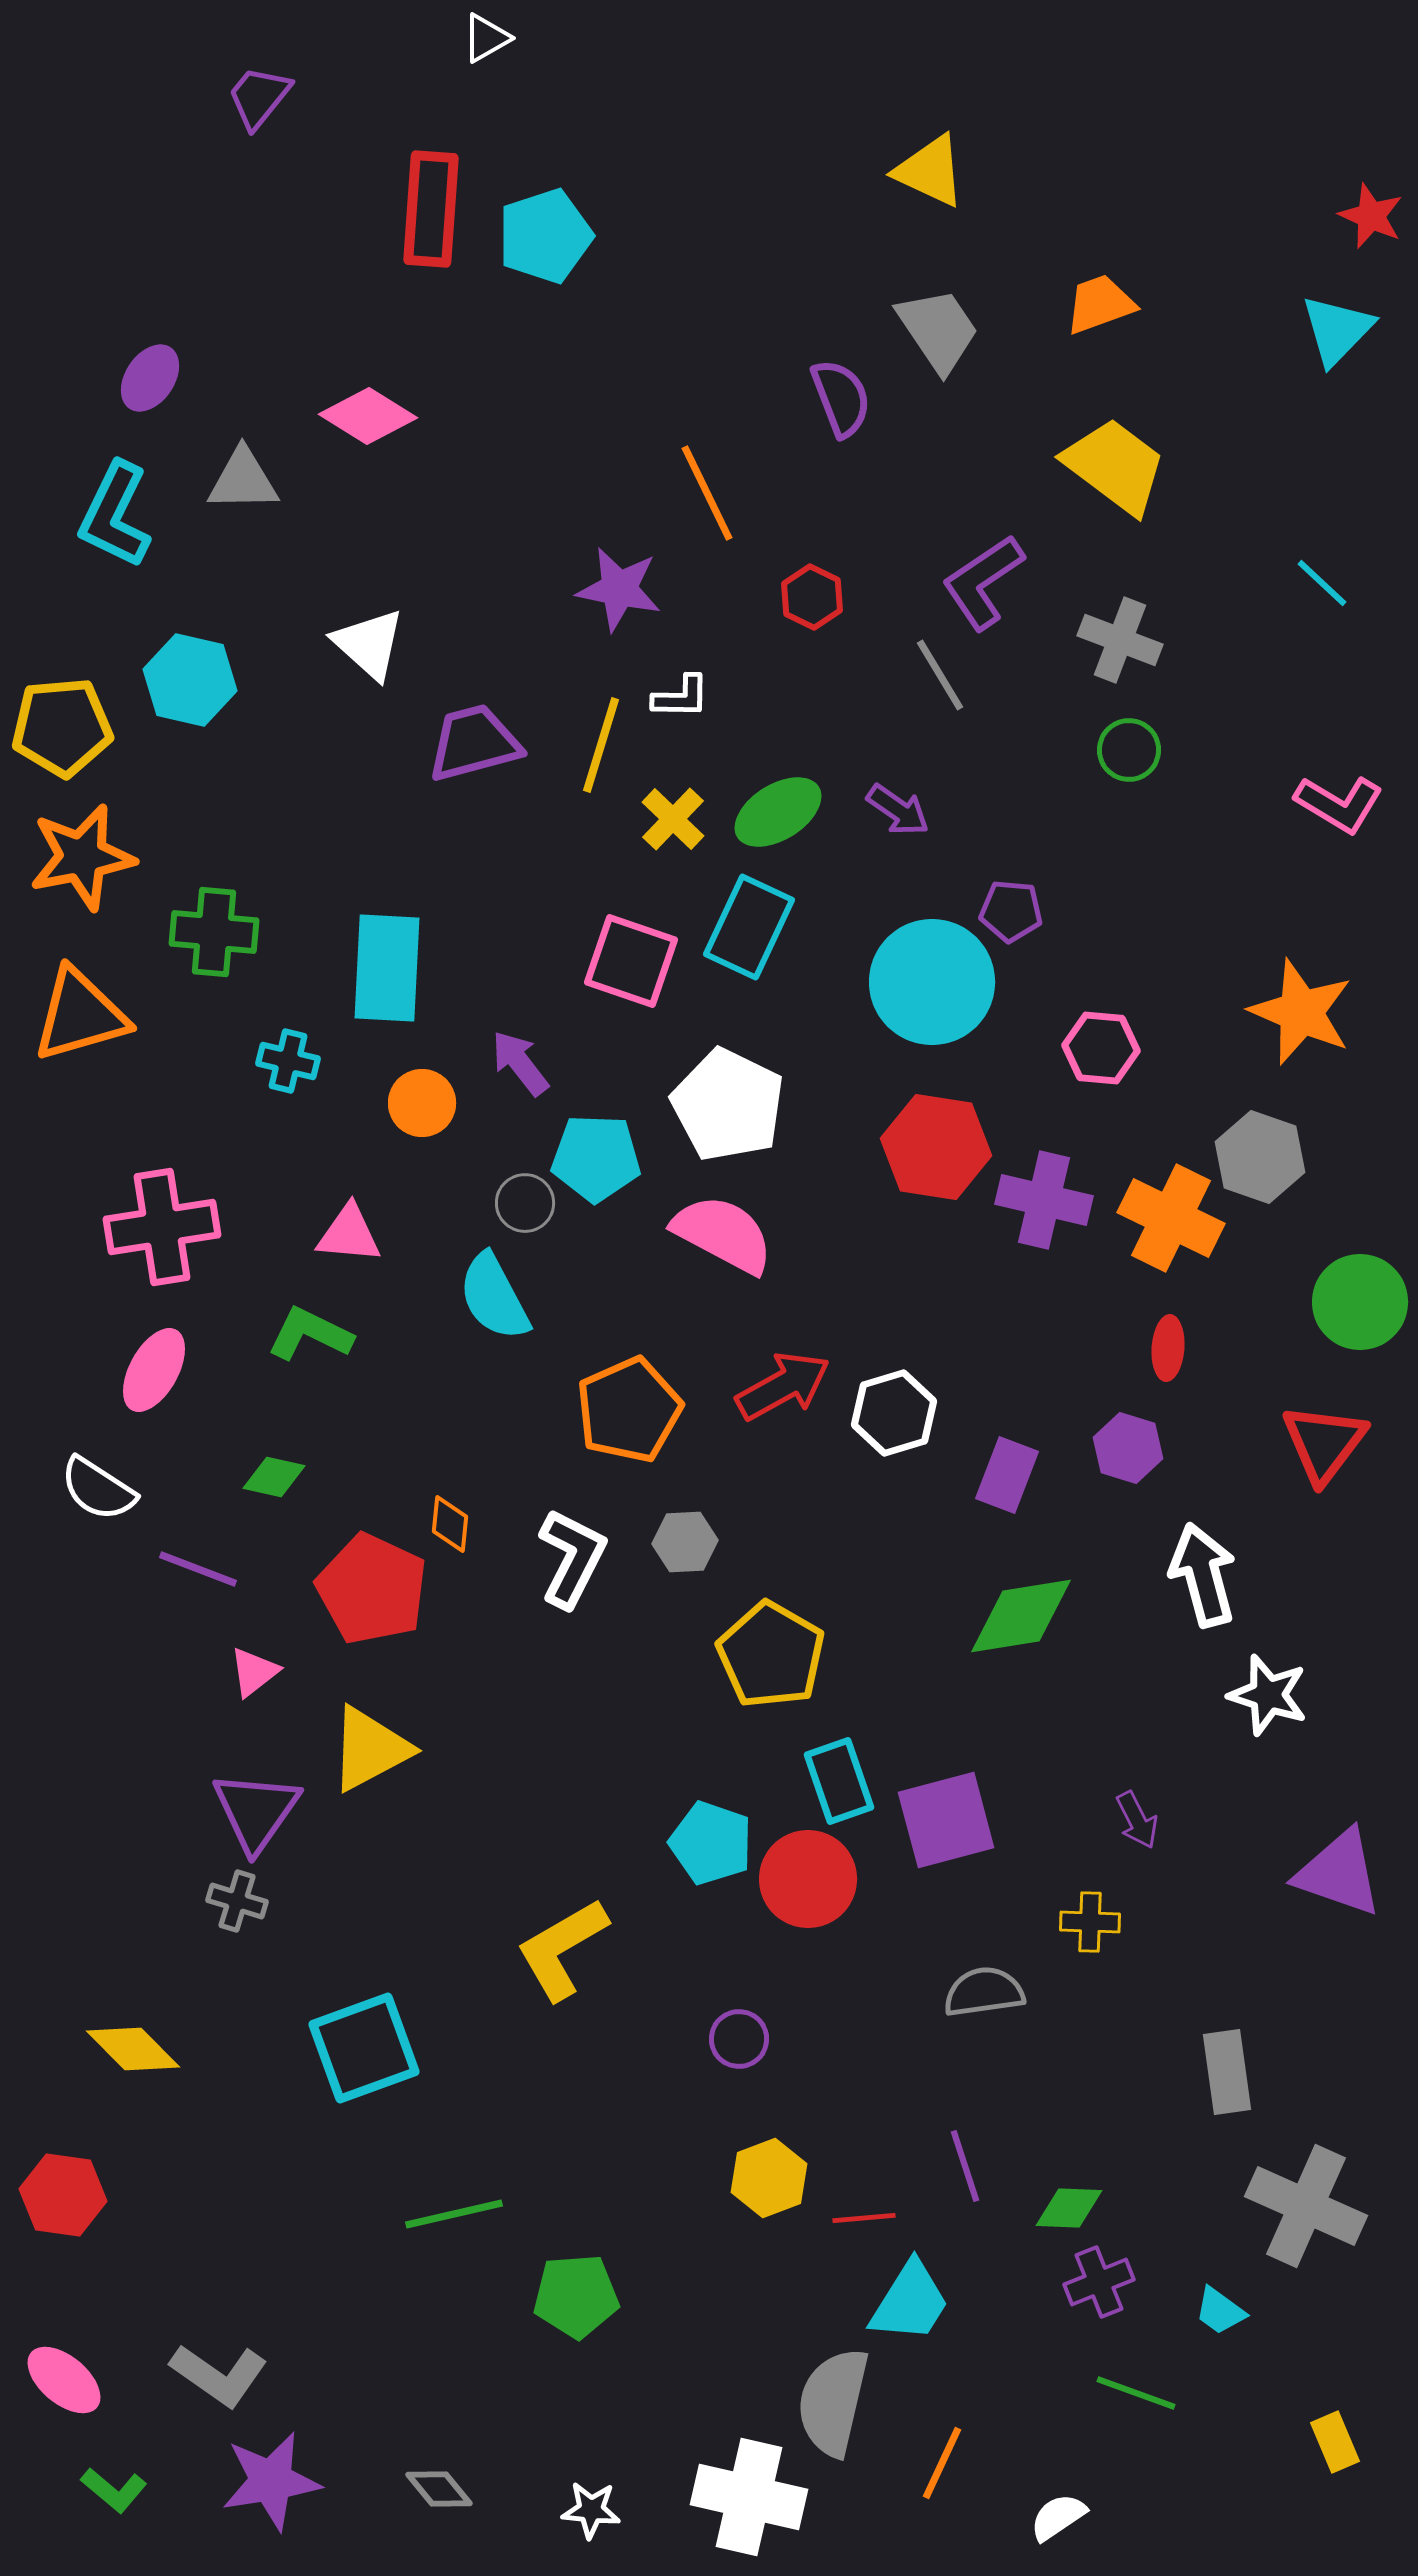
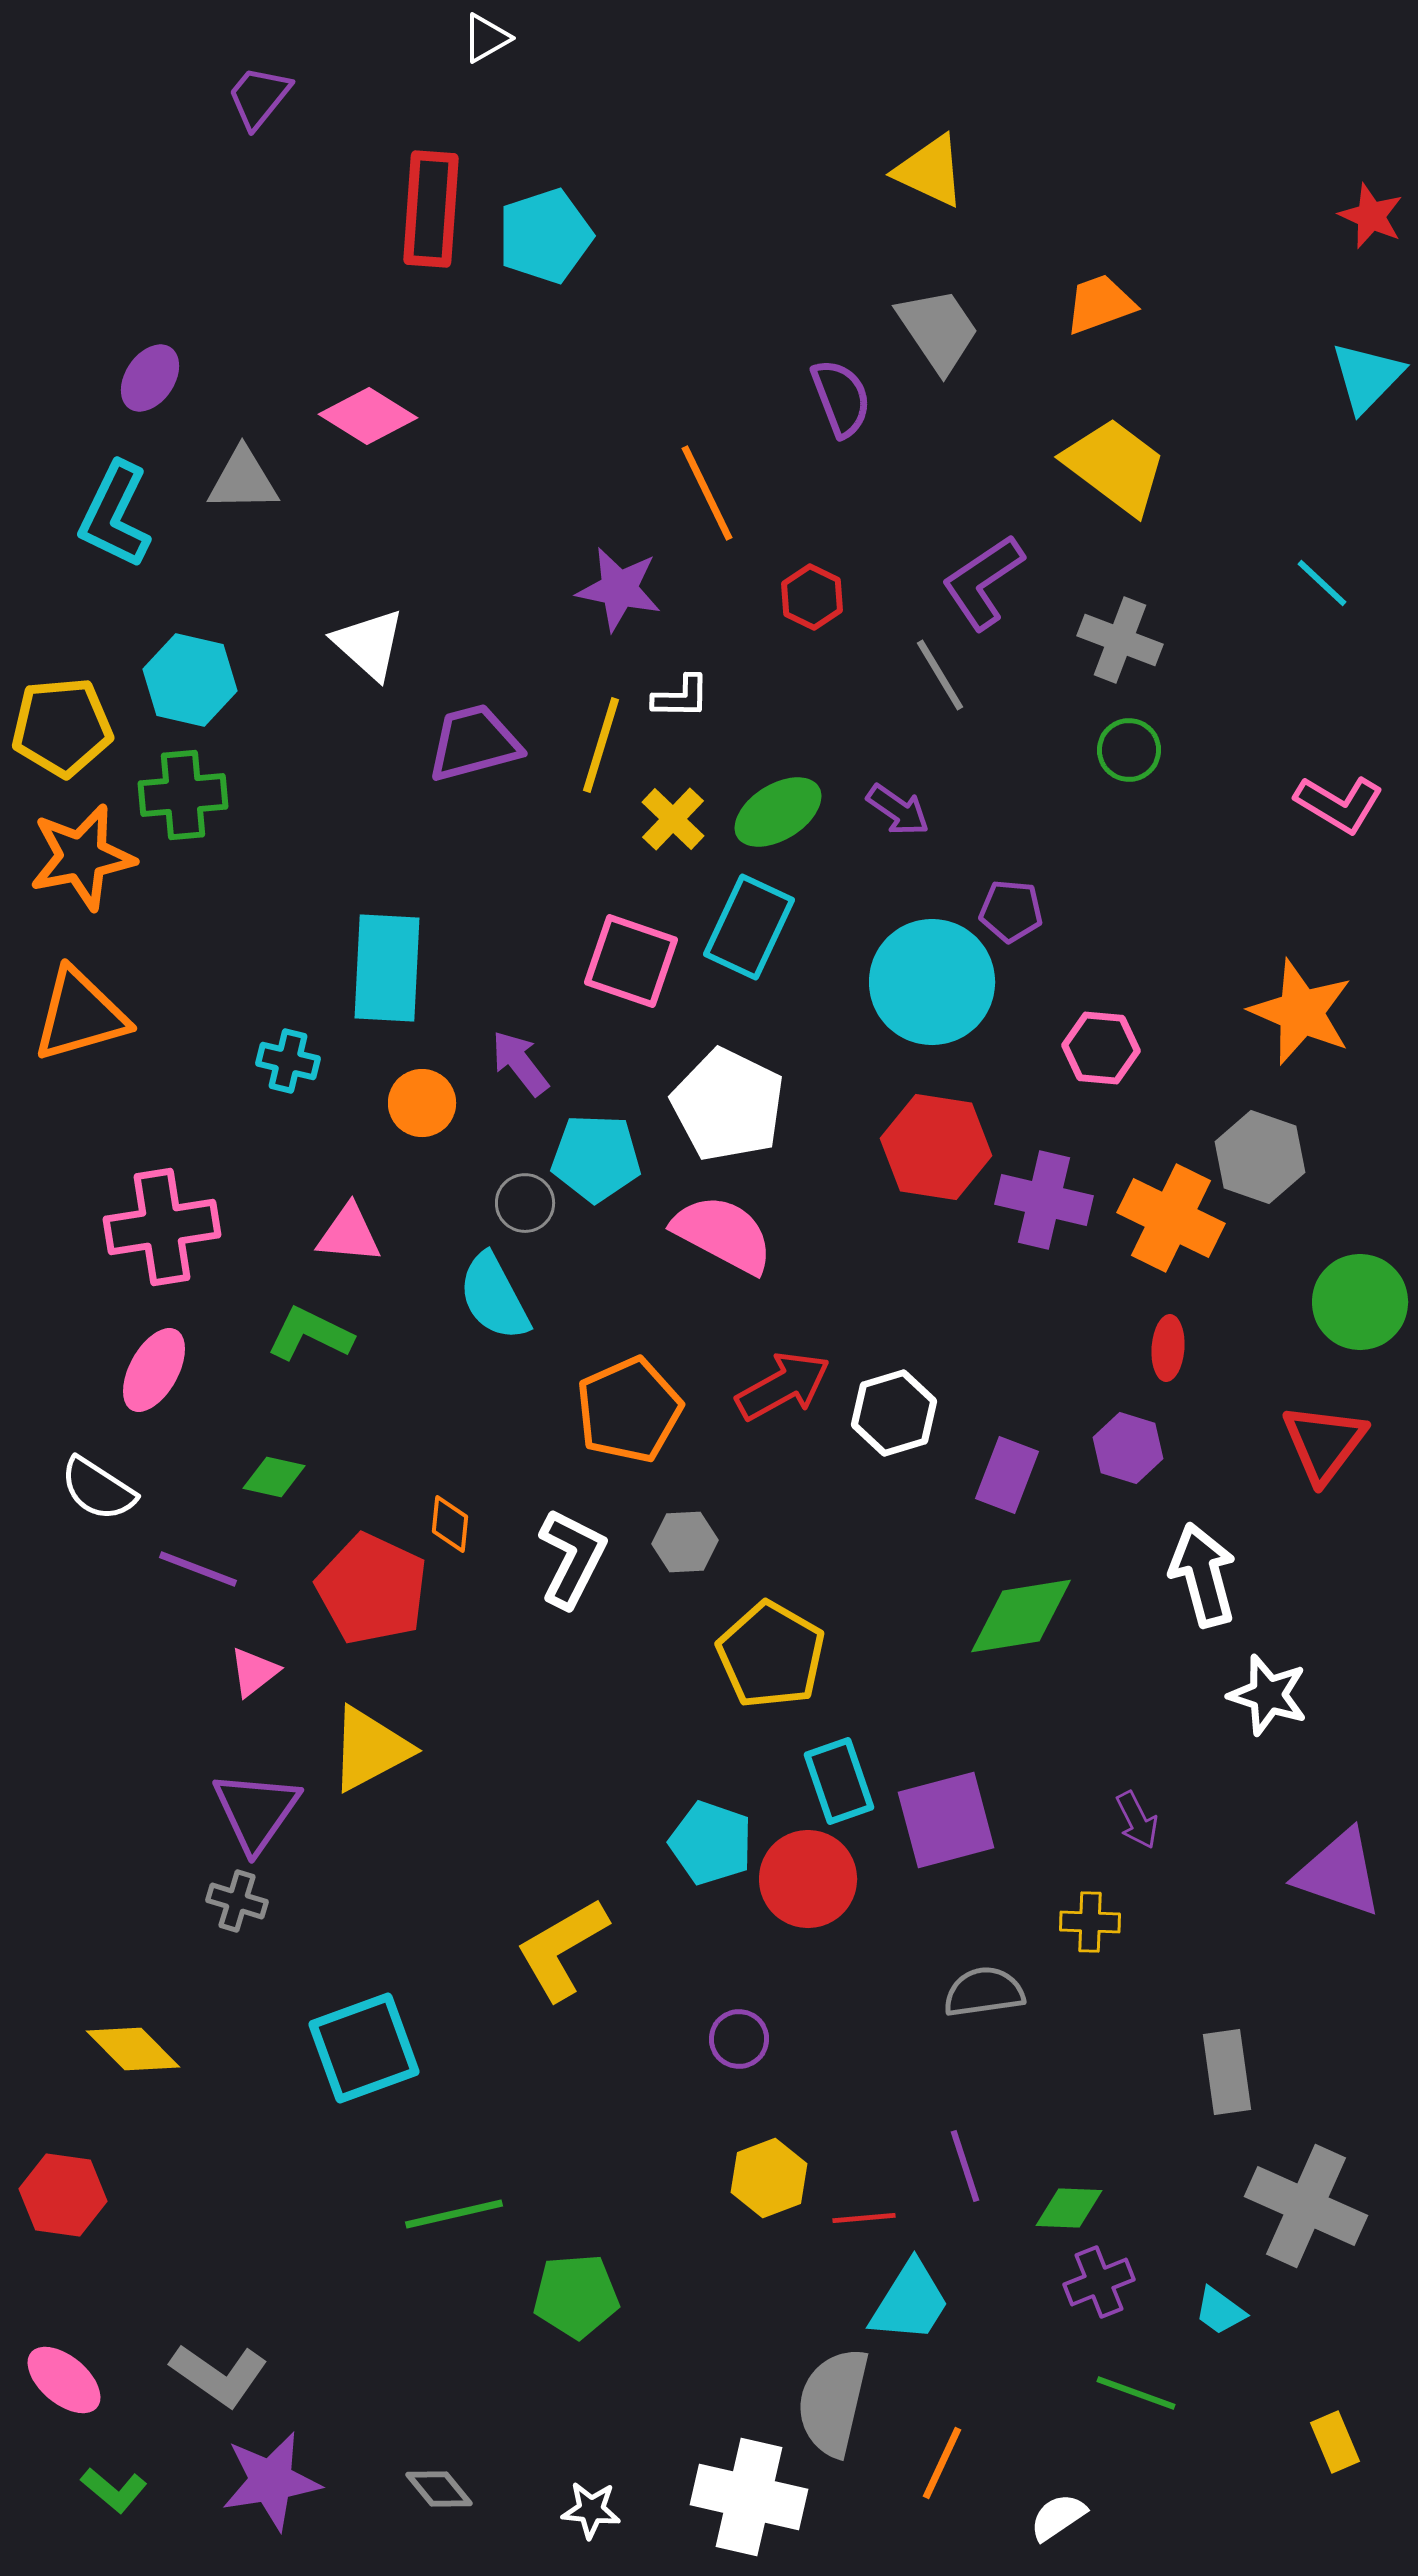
cyan triangle at (1337, 330): moved 30 px right, 47 px down
green cross at (214, 932): moved 31 px left, 137 px up; rotated 10 degrees counterclockwise
